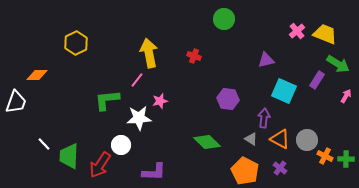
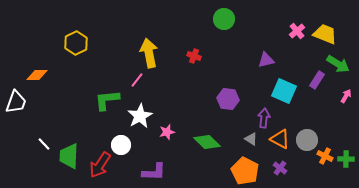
pink star: moved 7 px right, 31 px down
white star: moved 1 px right, 2 px up; rotated 25 degrees counterclockwise
